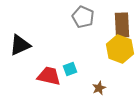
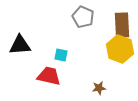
black triangle: rotated 20 degrees clockwise
cyan square: moved 9 px left, 14 px up; rotated 32 degrees clockwise
brown star: rotated 16 degrees clockwise
